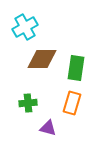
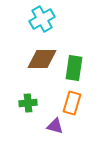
cyan cross: moved 17 px right, 8 px up
green rectangle: moved 2 px left
purple triangle: moved 7 px right, 2 px up
